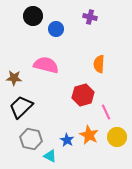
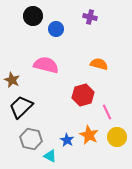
orange semicircle: rotated 102 degrees clockwise
brown star: moved 2 px left, 2 px down; rotated 21 degrees clockwise
pink line: moved 1 px right
